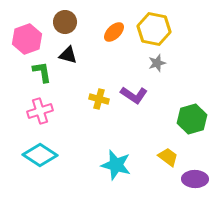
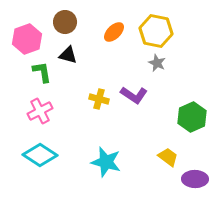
yellow hexagon: moved 2 px right, 2 px down
gray star: rotated 30 degrees counterclockwise
pink cross: rotated 10 degrees counterclockwise
green hexagon: moved 2 px up; rotated 8 degrees counterclockwise
cyan star: moved 10 px left, 3 px up
